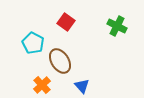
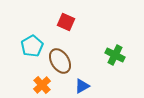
red square: rotated 12 degrees counterclockwise
green cross: moved 2 px left, 29 px down
cyan pentagon: moved 1 px left, 3 px down; rotated 15 degrees clockwise
blue triangle: rotated 42 degrees clockwise
